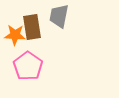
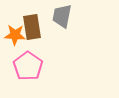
gray trapezoid: moved 3 px right
